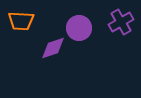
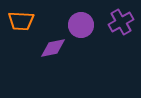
purple circle: moved 2 px right, 3 px up
purple diamond: rotated 8 degrees clockwise
